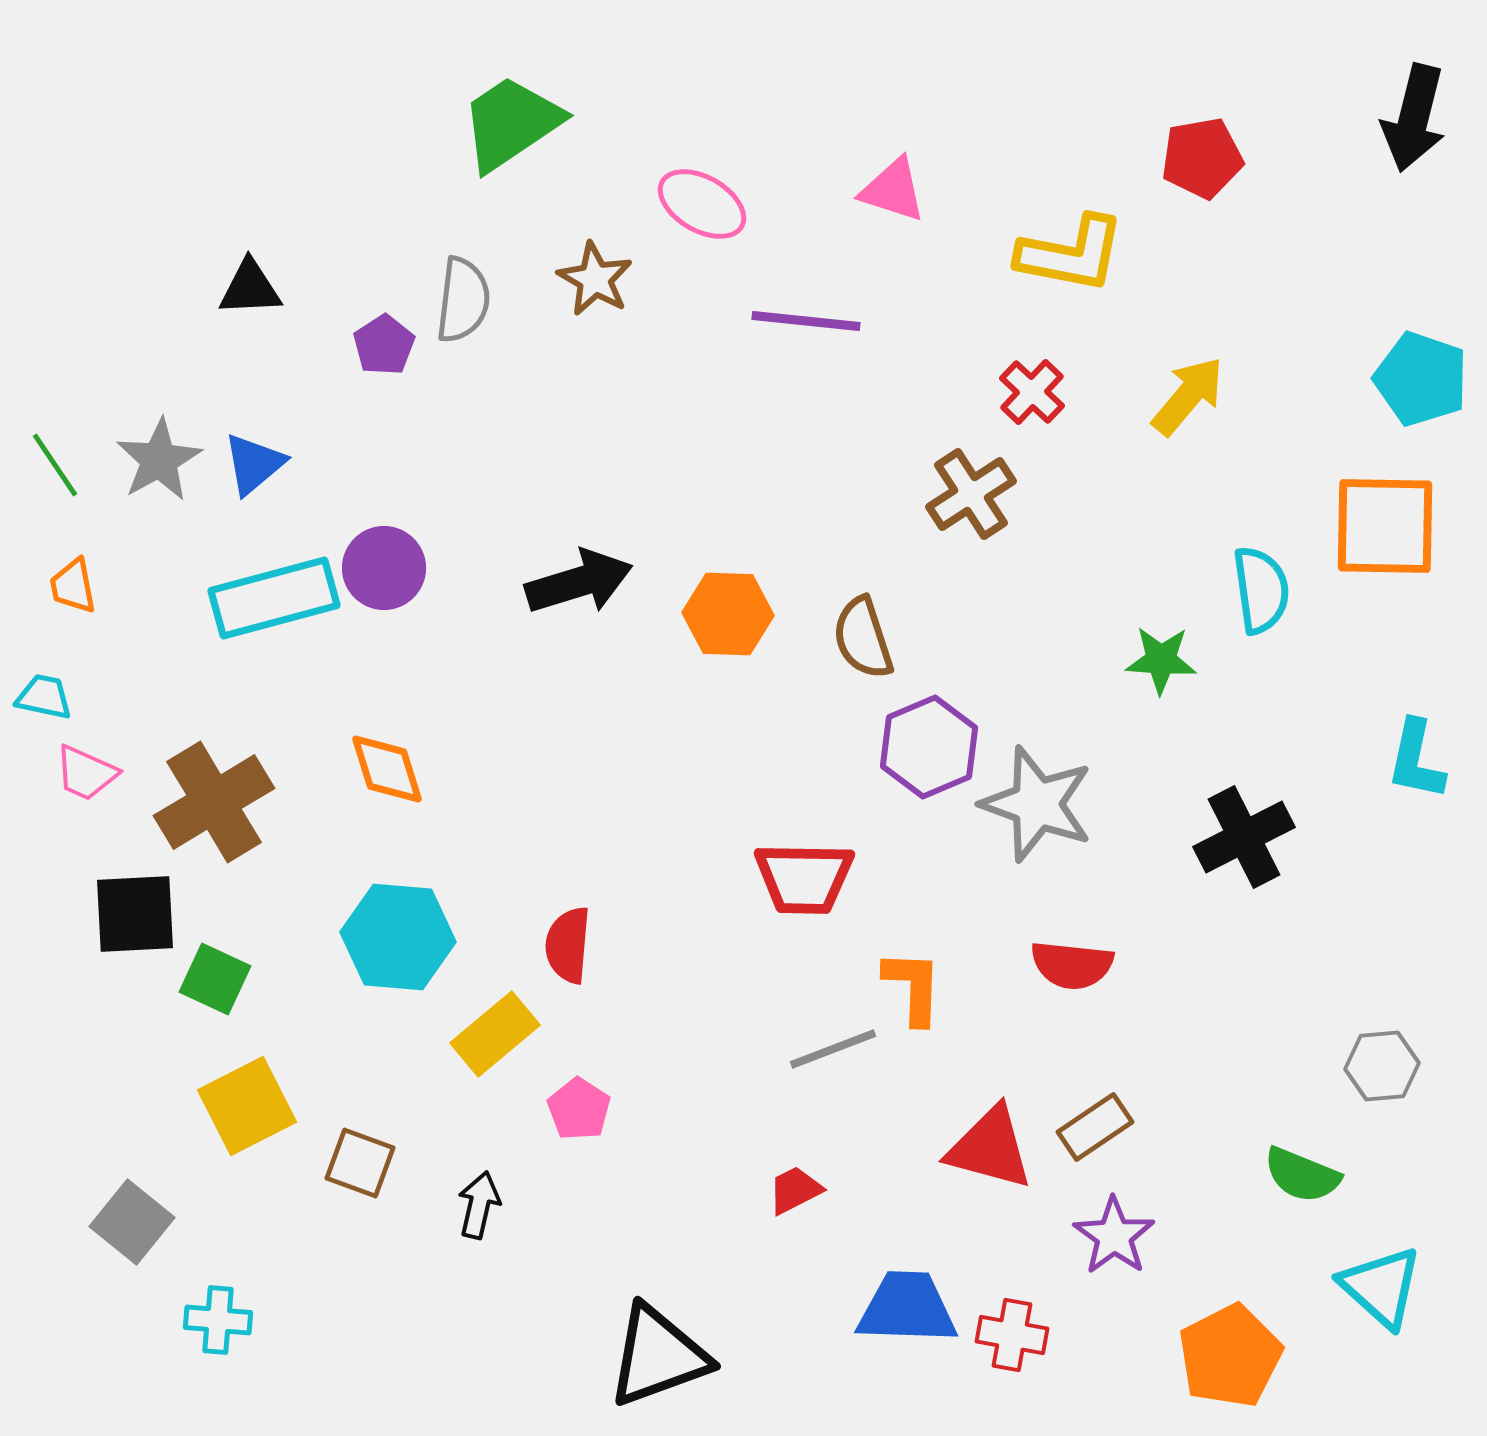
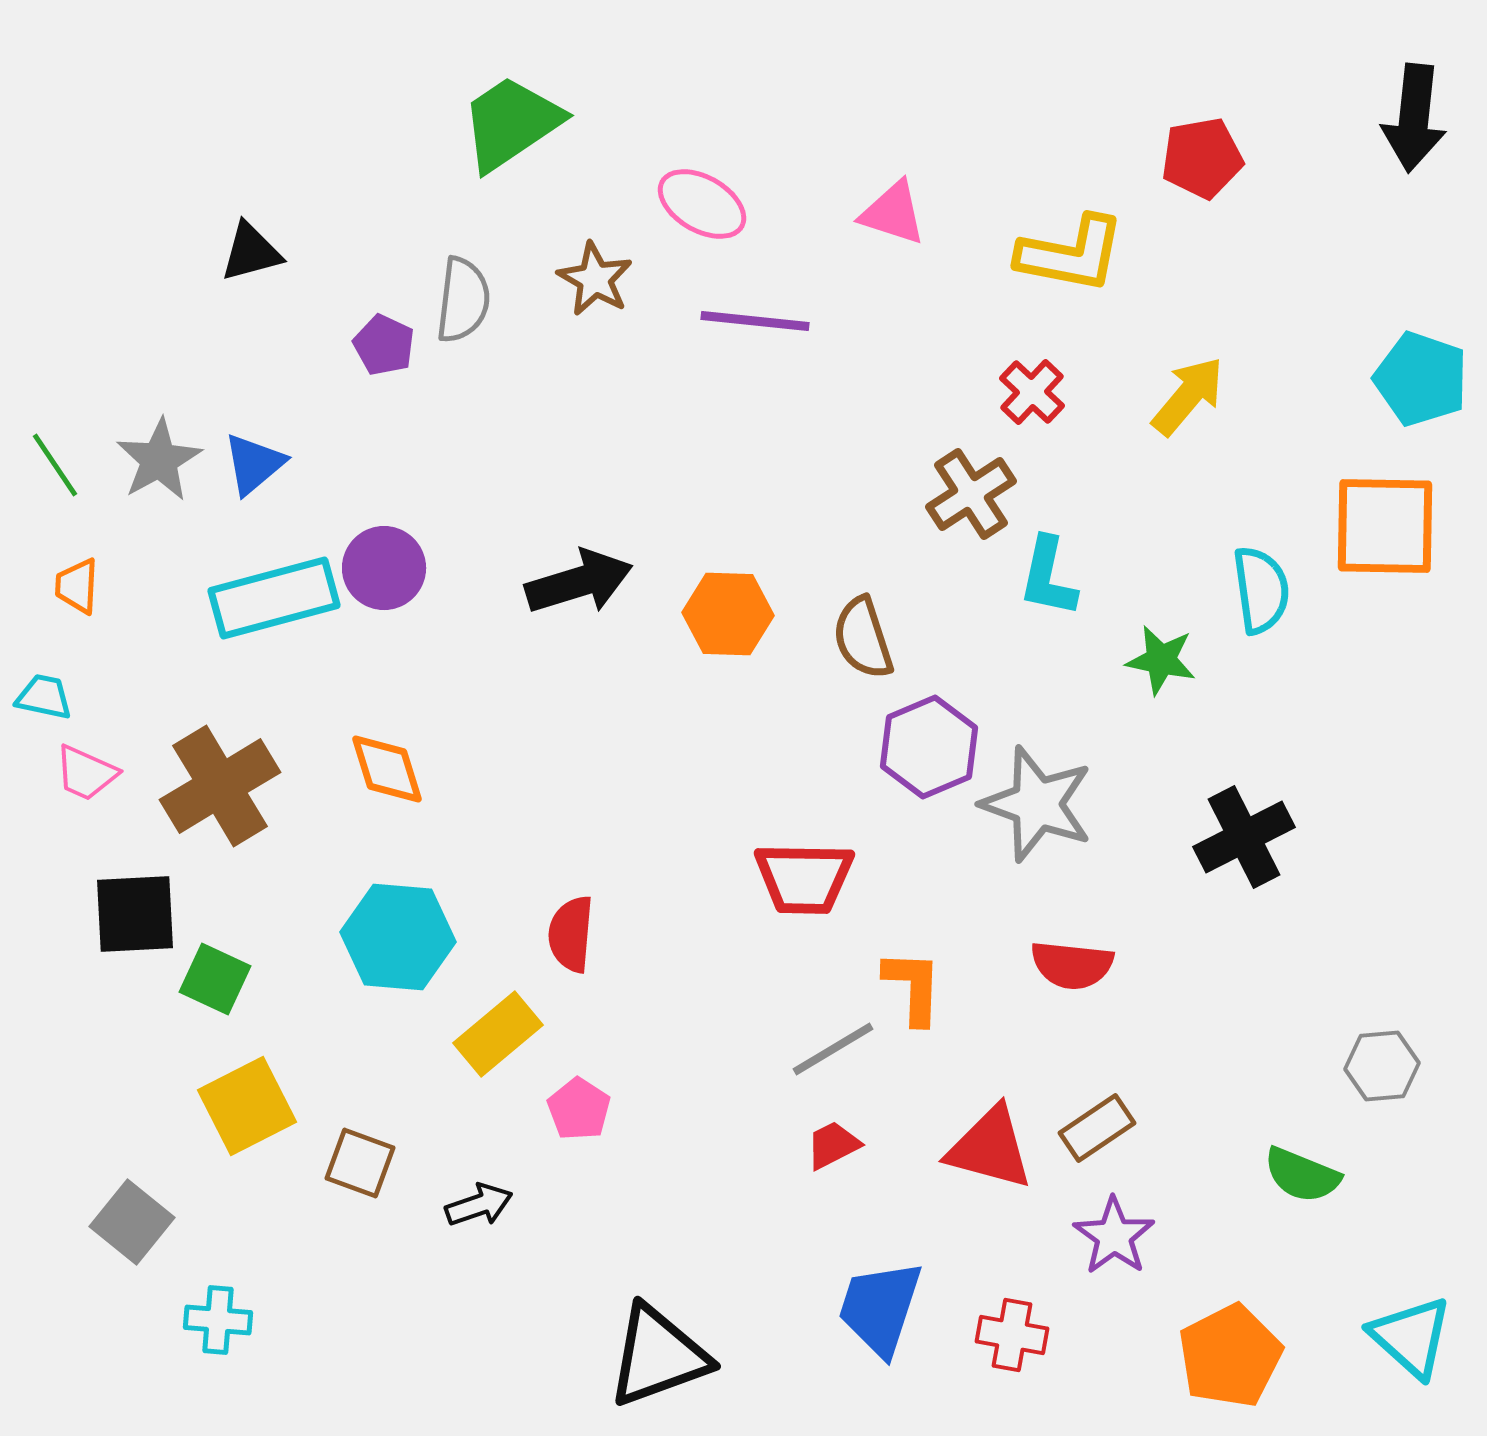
black arrow at (1414, 118): rotated 8 degrees counterclockwise
pink triangle at (893, 190): moved 23 px down
black triangle at (250, 288): moved 1 px right, 36 px up; rotated 12 degrees counterclockwise
purple line at (806, 321): moved 51 px left
purple pentagon at (384, 345): rotated 14 degrees counterclockwise
orange trapezoid at (73, 586): moved 4 px right; rotated 14 degrees clockwise
green star at (1161, 660): rotated 8 degrees clockwise
cyan L-shape at (1416, 760): moved 368 px left, 183 px up
brown cross at (214, 802): moved 6 px right, 16 px up
red semicircle at (568, 945): moved 3 px right, 11 px up
yellow rectangle at (495, 1034): moved 3 px right
gray line at (833, 1049): rotated 10 degrees counterclockwise
brown rectangle at (1095, 1127): moved 2 px right, 1 px down
red trapezoid at (795, 1190): moved 38 px right, 45 px up
black arrow at (479, 1205): rotated 58 degrees clockwise
cyan triangle at (1381, 1287): moved 30 px right, 50 px down
blue trapezoid at (907, 1308): moved 27 px left; rotated 74 degrees counterclockwise
